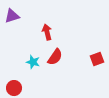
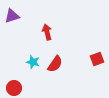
red semicircle: moved 7 px down
